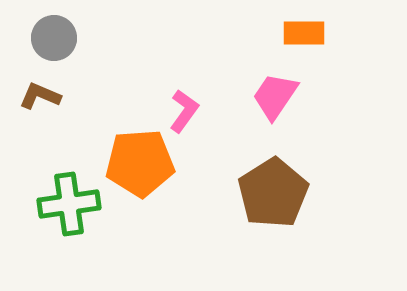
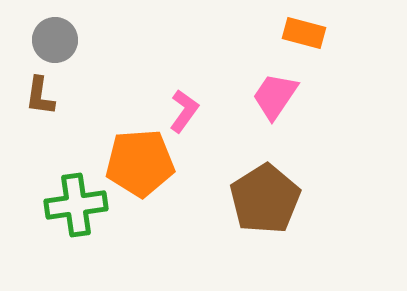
orange rectangle: rotated 15 degrees clockwise
gray circle: moved 1 px right, 2 px down
brown L-shape: rotated 105 degrees counterclockwise
brown pentagon: moved 8 px left, 6 px down
green cross: moved 7 px right, 1 px down
